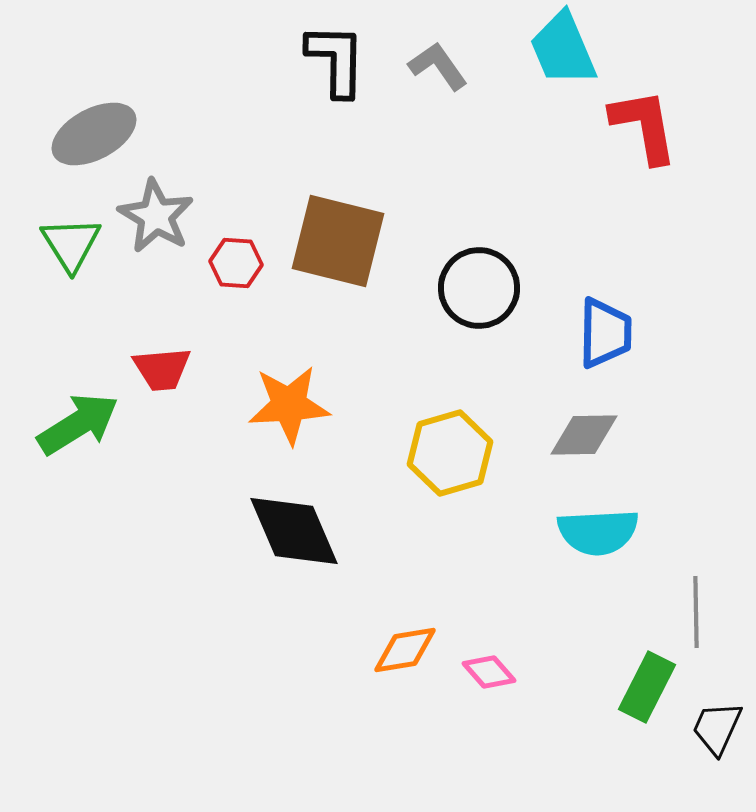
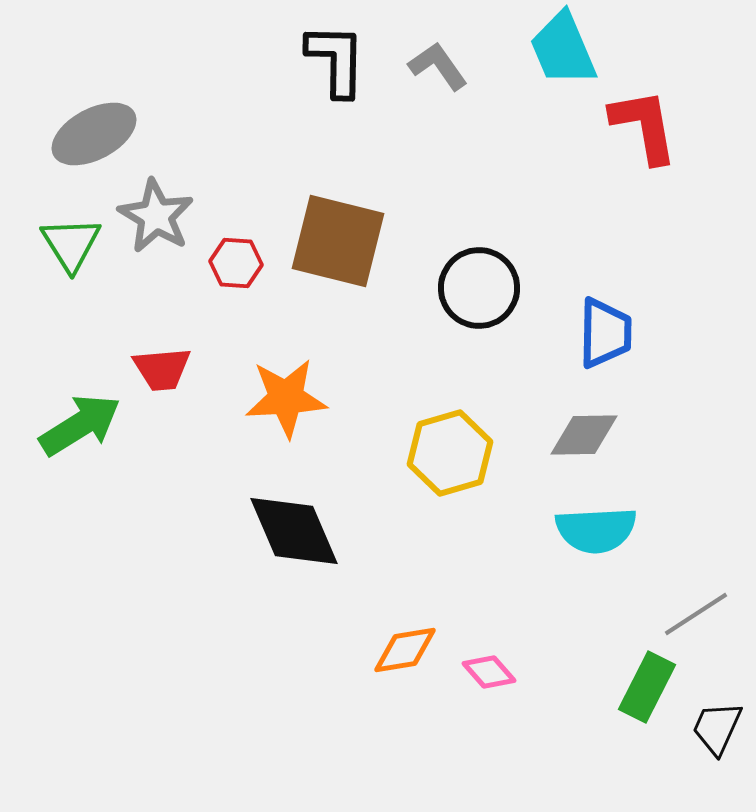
orange star: moved 3 px left, 7 px up
green arrow: moved 2 px right, 1 px down
cyan semicircle: moved 2 px left, 2 px up
gray line: moved 2 px down; rotated 58 degrees clockwise
